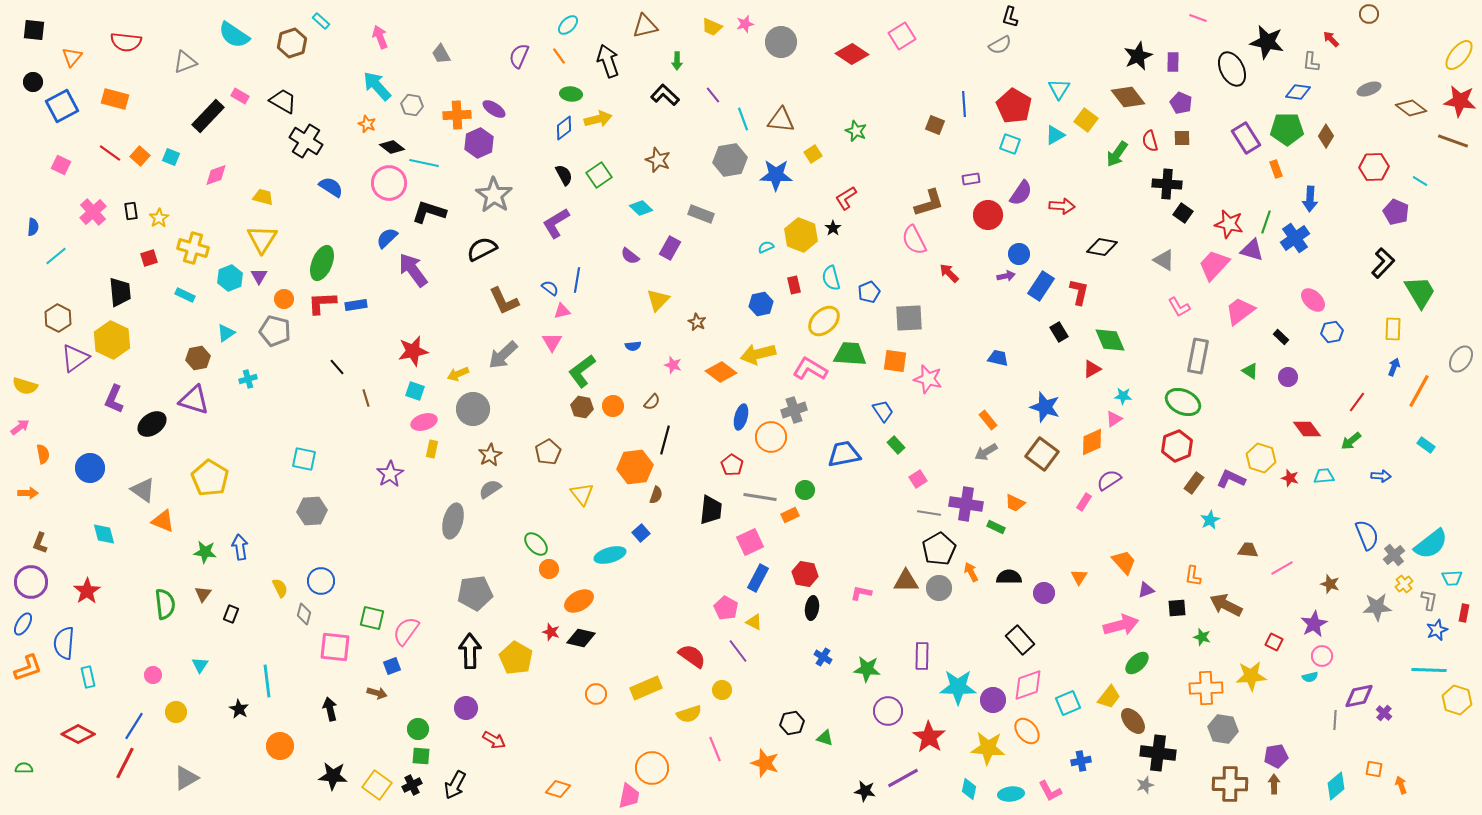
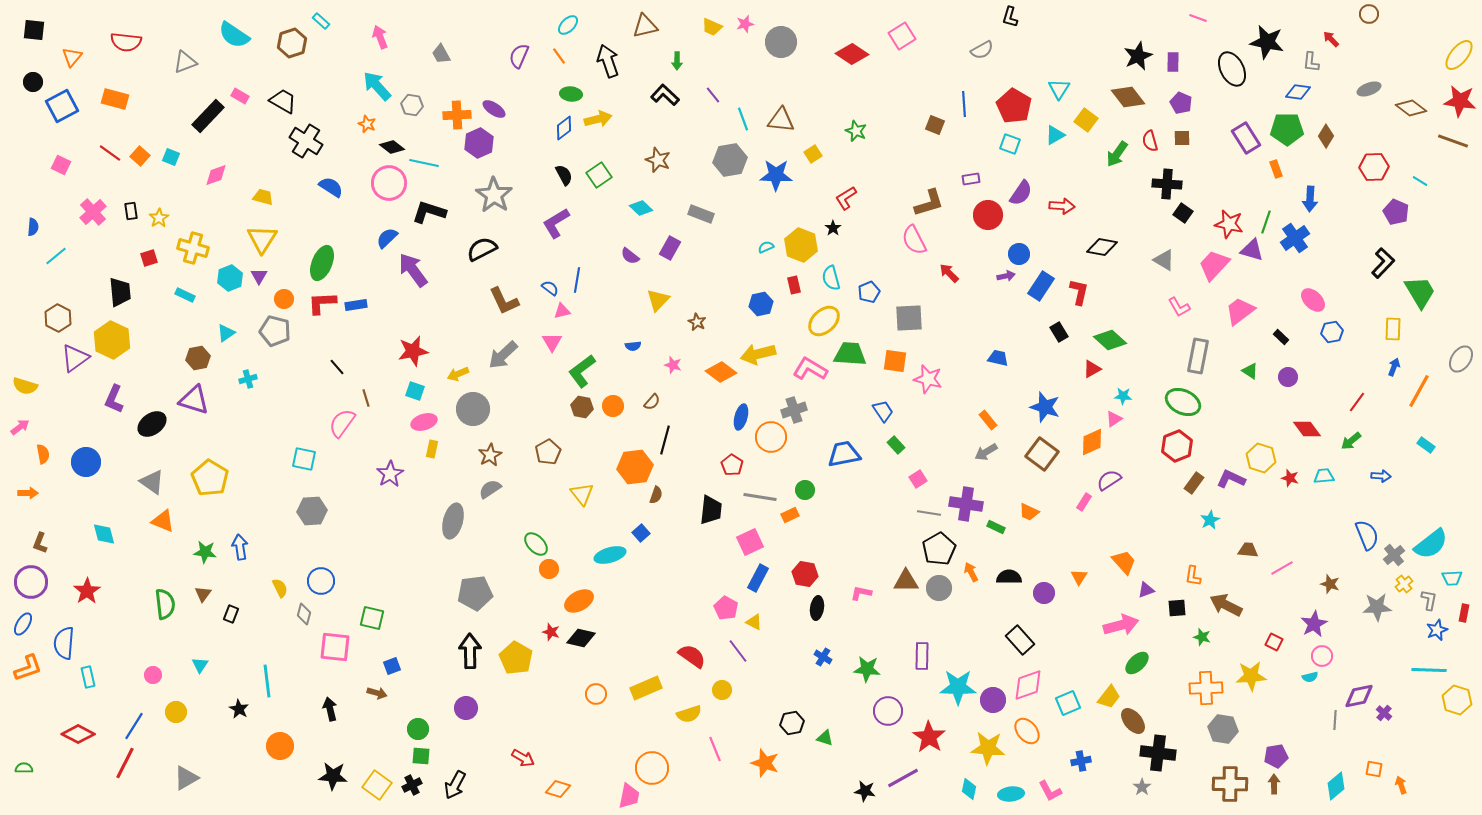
gray semicircle at (1000, 45): moved 18 px left, 5 px down
yellow hexagon at (801, 235): moved 10 px down
green diamond at (1110, 340): rotated 24 degrees counterclockwise
blue circle at (90, 468): moved 4 px left, 6 px up
gray triangle at (143, 490): moved 9 px right, 8 px up
orange trapezoid at (1015, 503): moved 14 px right, 9 px down
black ellipse at (812, 608): moved 5 px right
pink semicircle at (406, 631): moved 64 px left, 208 px up
red arrow at (494, 740): moved 29 px right, 18 px down
gray star at (1145, 785): moved 3 px left, 2 px down; rotated 18 degrees counterclockwise
